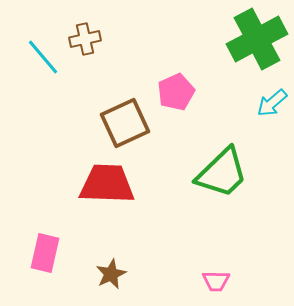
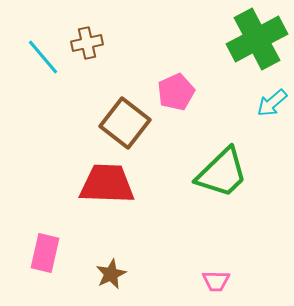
brown cross: moved 2 px right, 4 px down
brown square: rotated 27 degrees counterclockwise
